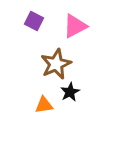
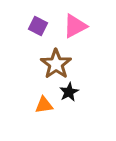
purple square: moved 4 px right, 5 px down
brown star: rotated 12 degrees counterclockwise
black star: moved 1 px left
